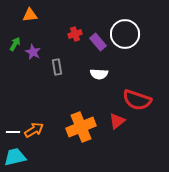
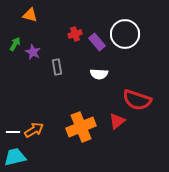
orange triangle: rotated 21 degrees clockwise
purple rectangle: moved 1 px left
